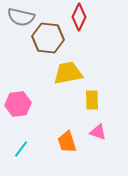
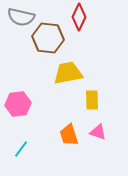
orange trapezoid: moved 2 px right, 7 px up
